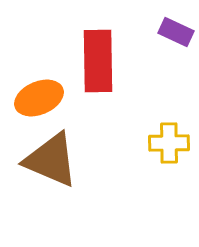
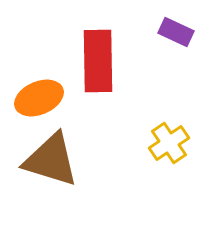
yellow cross: rotated 33 degrees counterclockwise
brown triangle: rotated 6 degrees counterclockwise
